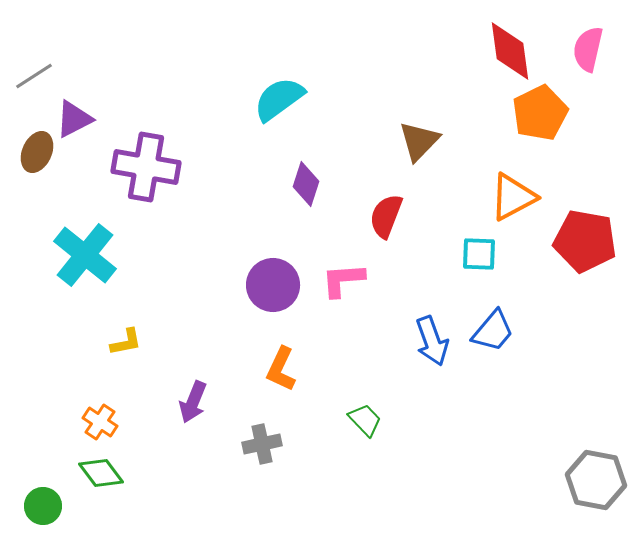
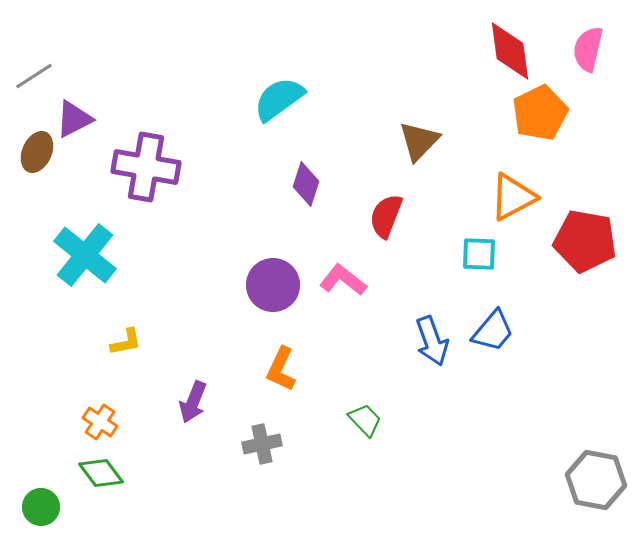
pink L-shape: rotated 42 degrees clockwise
green circle: moved 2 px left, 1 px down
